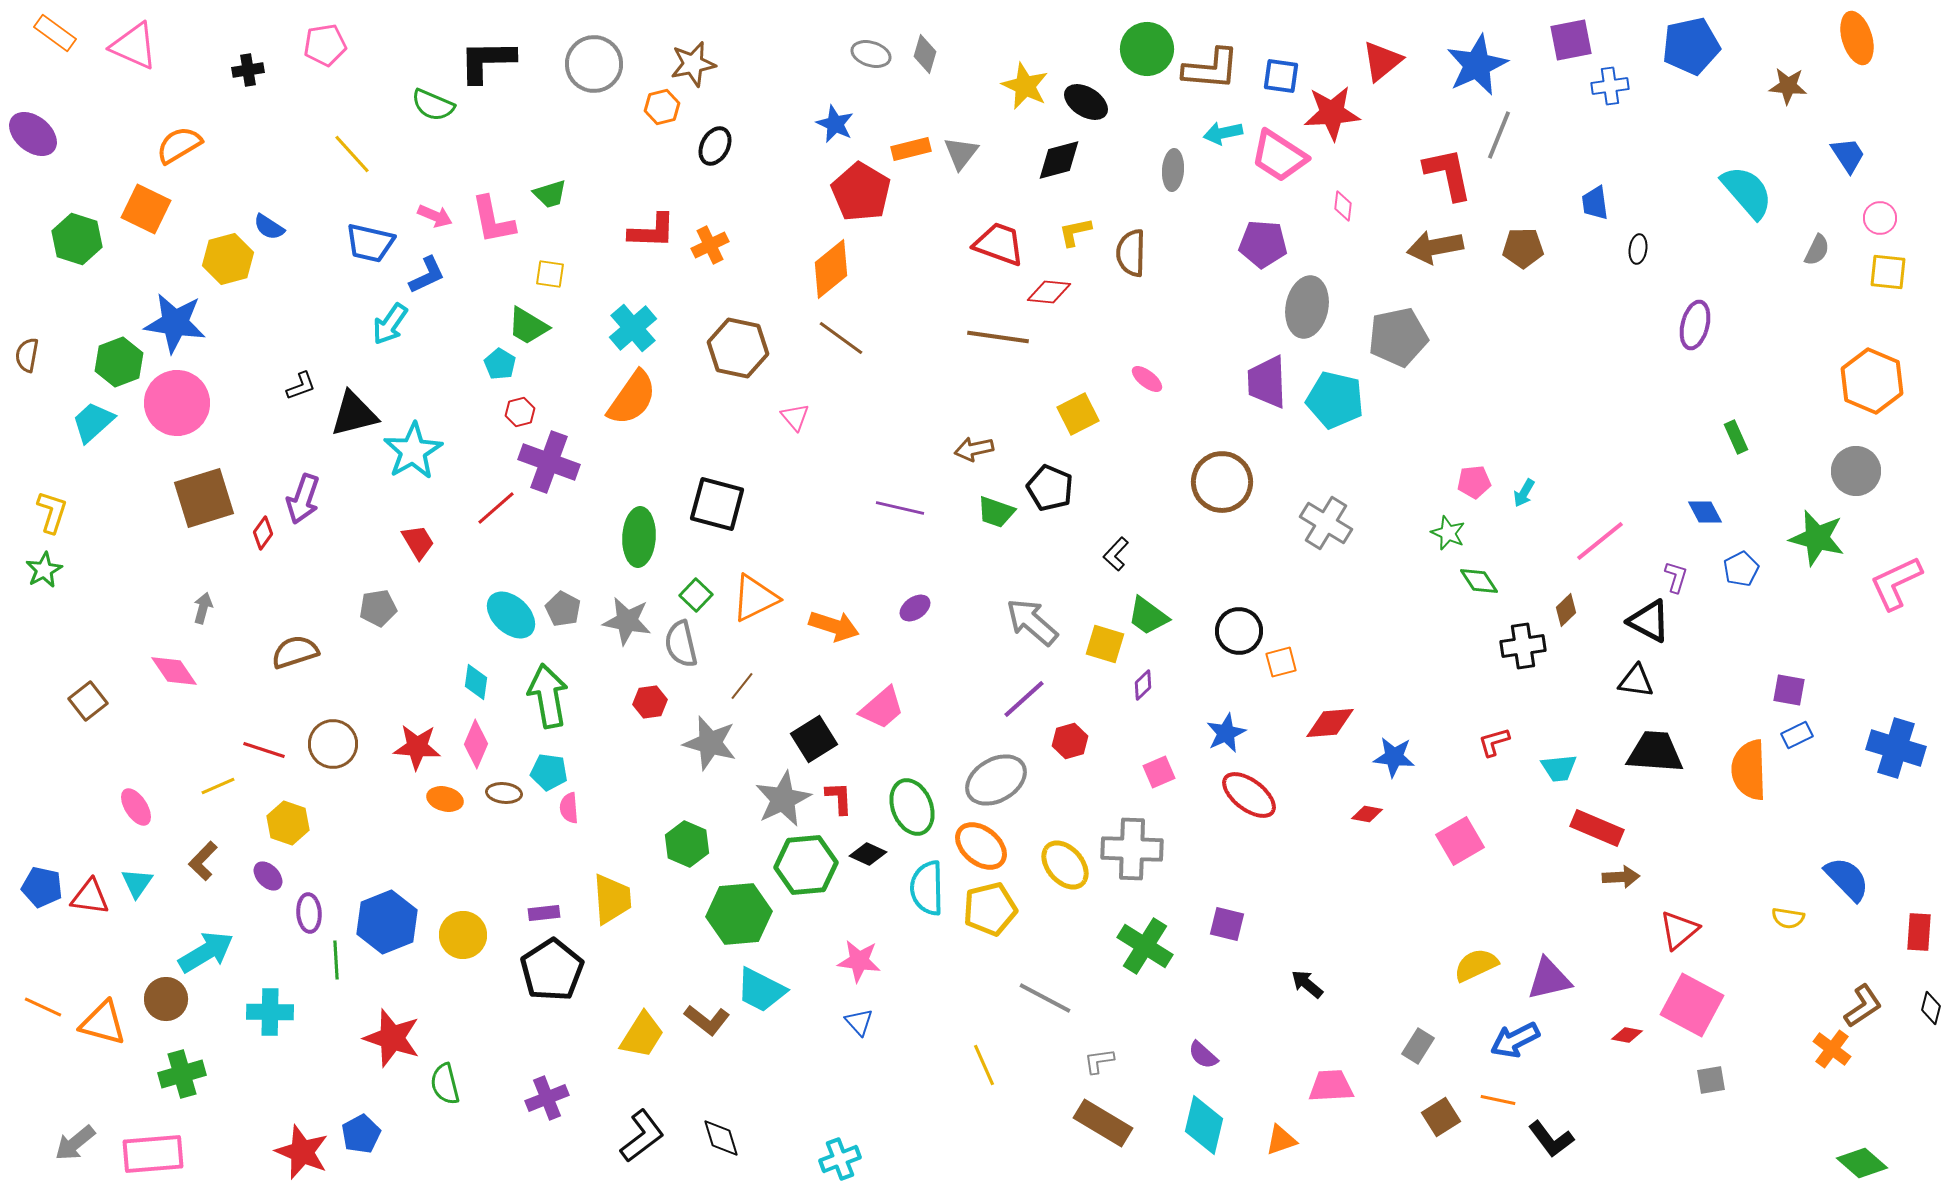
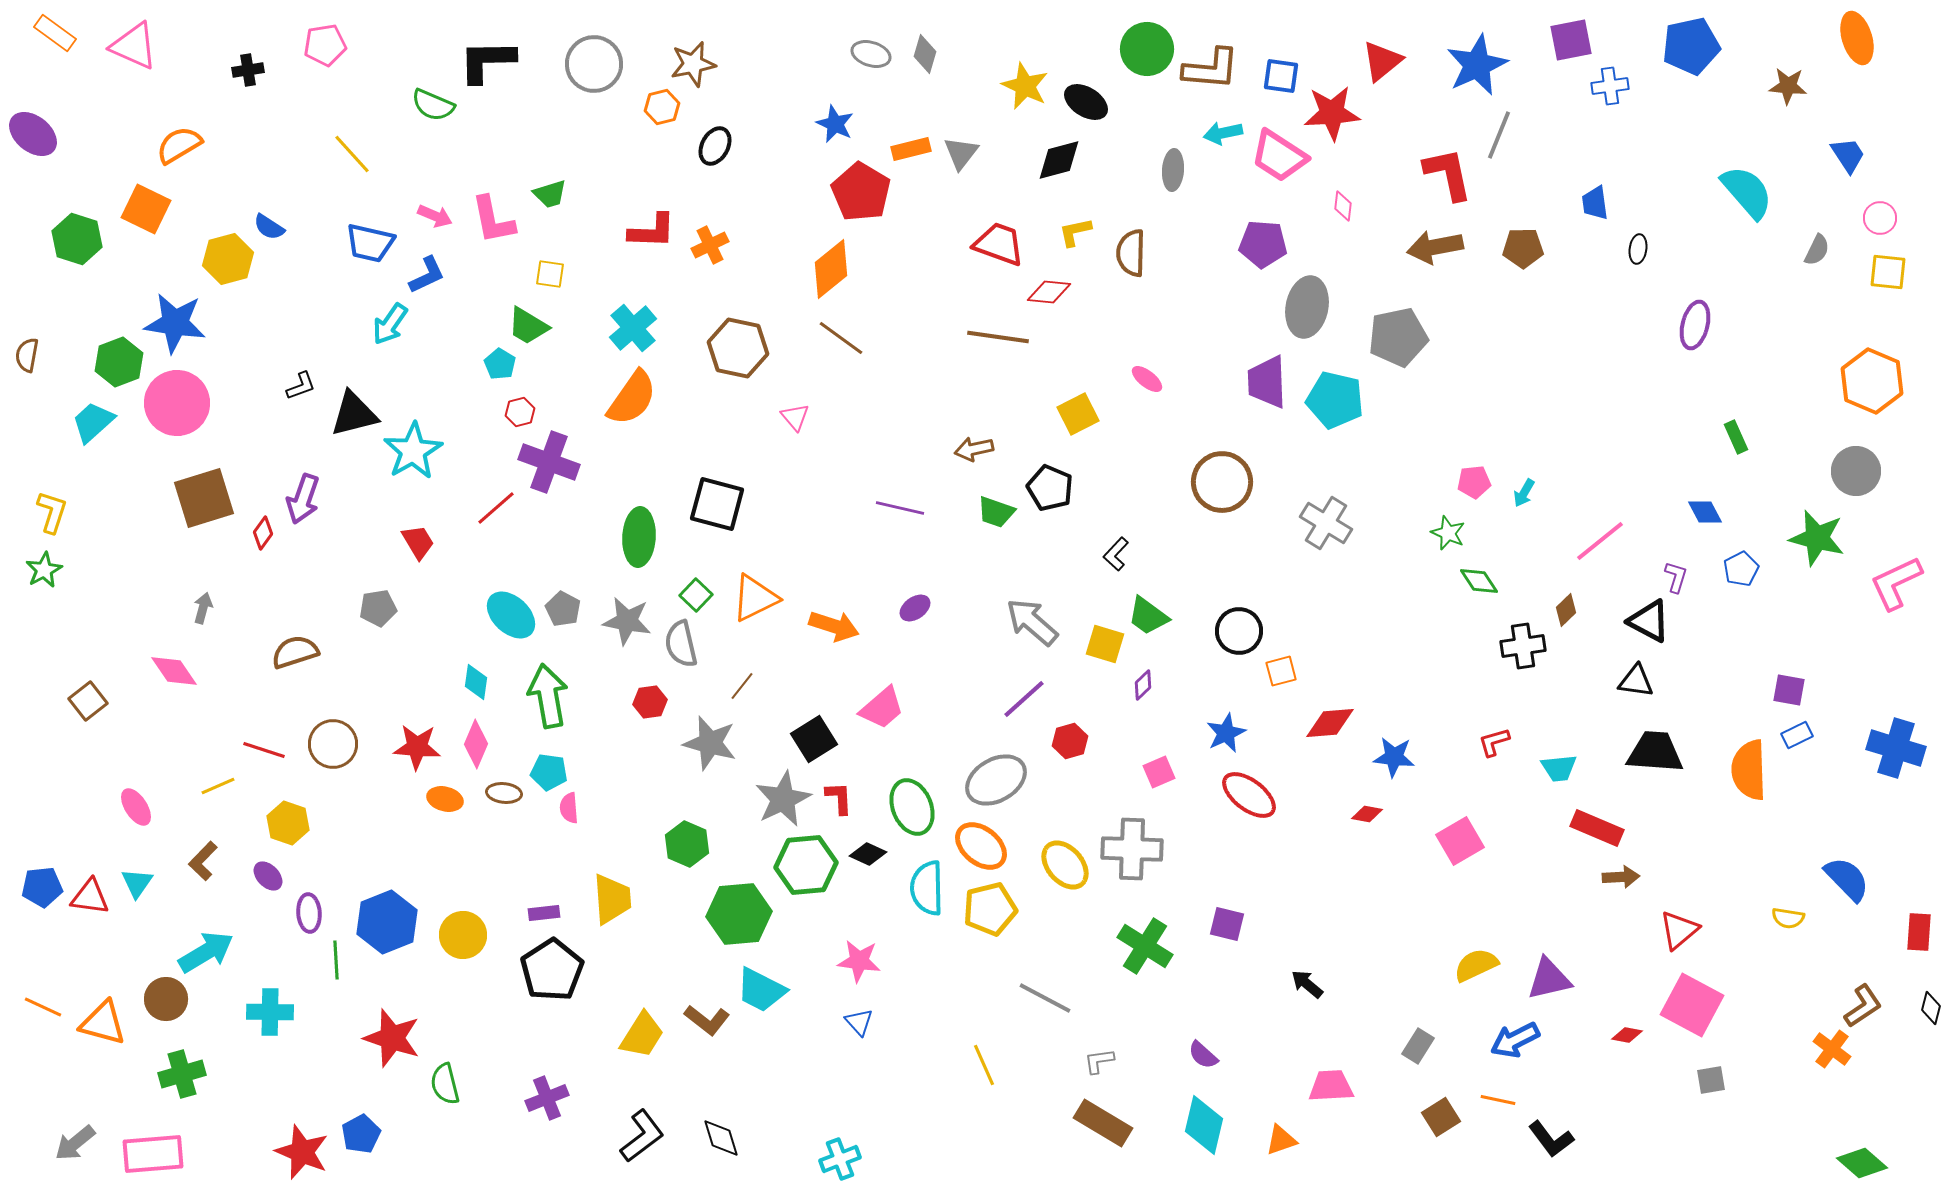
orange square at (1281, 662): moved 9 px down
blue pentagon at (42, 887): rotated 18 degrees counterclockwise
